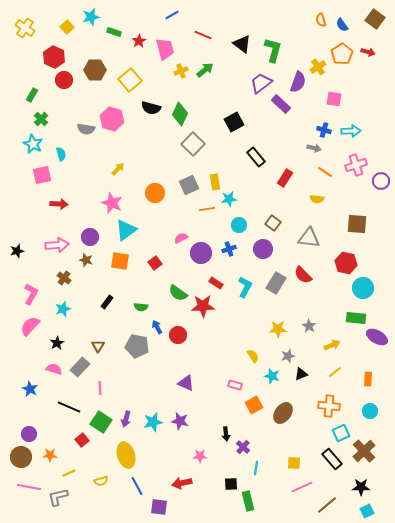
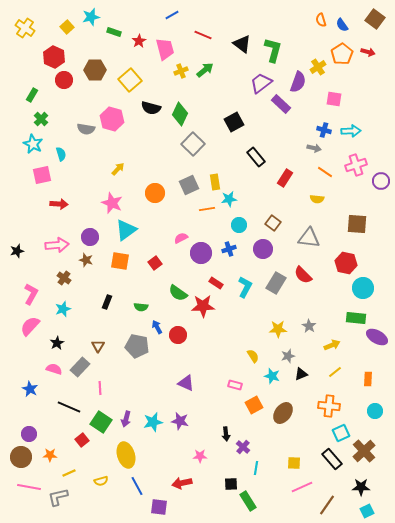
black rectangle at (107, 302): rotated 16 degrees counterclockwise
cyan circle at (370, 411): moved 5 px right
green rectangle at (248, 501): rotated 18 degrees counterclockwise
brown line at (327, 505): rotated 15 degrees counterclockwise
